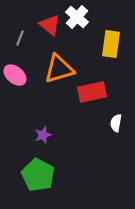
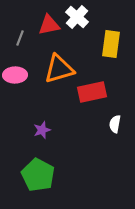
red triangle: moved 1 px left; rotated 50 degrees counterclockwise
pink ellipse: rotated 40 degrees counterclockwise
white semicircle: moved 1 px left, 1 px down
purple star: moved 1 px left, 5 px up
